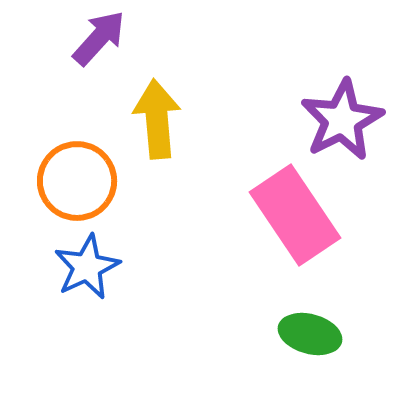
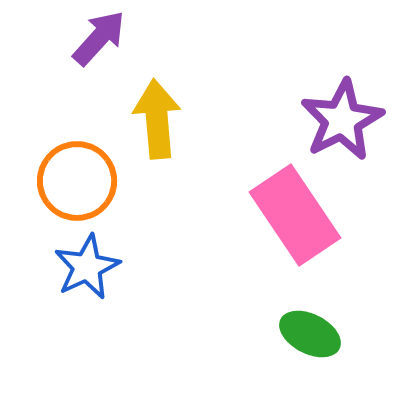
green ellipse: rotated 12 degrees clockwise
